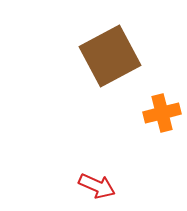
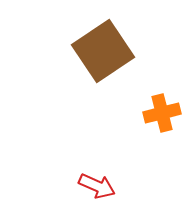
brown square: moved 7 px left, 5 px up; rotated 6 degrees counterclockwise
